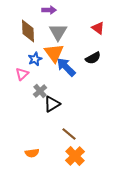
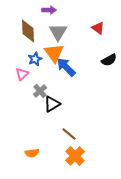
black semicircle: moved 16 px right, 2 px down
